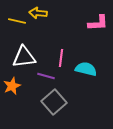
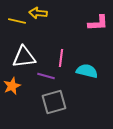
cyan semicircle: moved 1 px right, 2 px down
gray square: rotated 25 degrees clockwise
